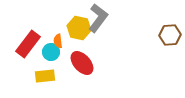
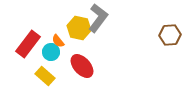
orange semicircle: rotated 32 degrees counterclockwise
red ellipse: moved 3 px down
yellow rectangle: rotated 48 degrees clockwise
